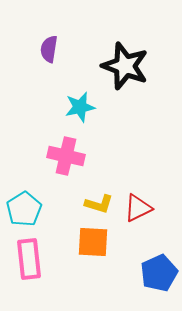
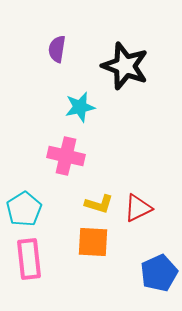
purple semicircle: moved 8 px right
